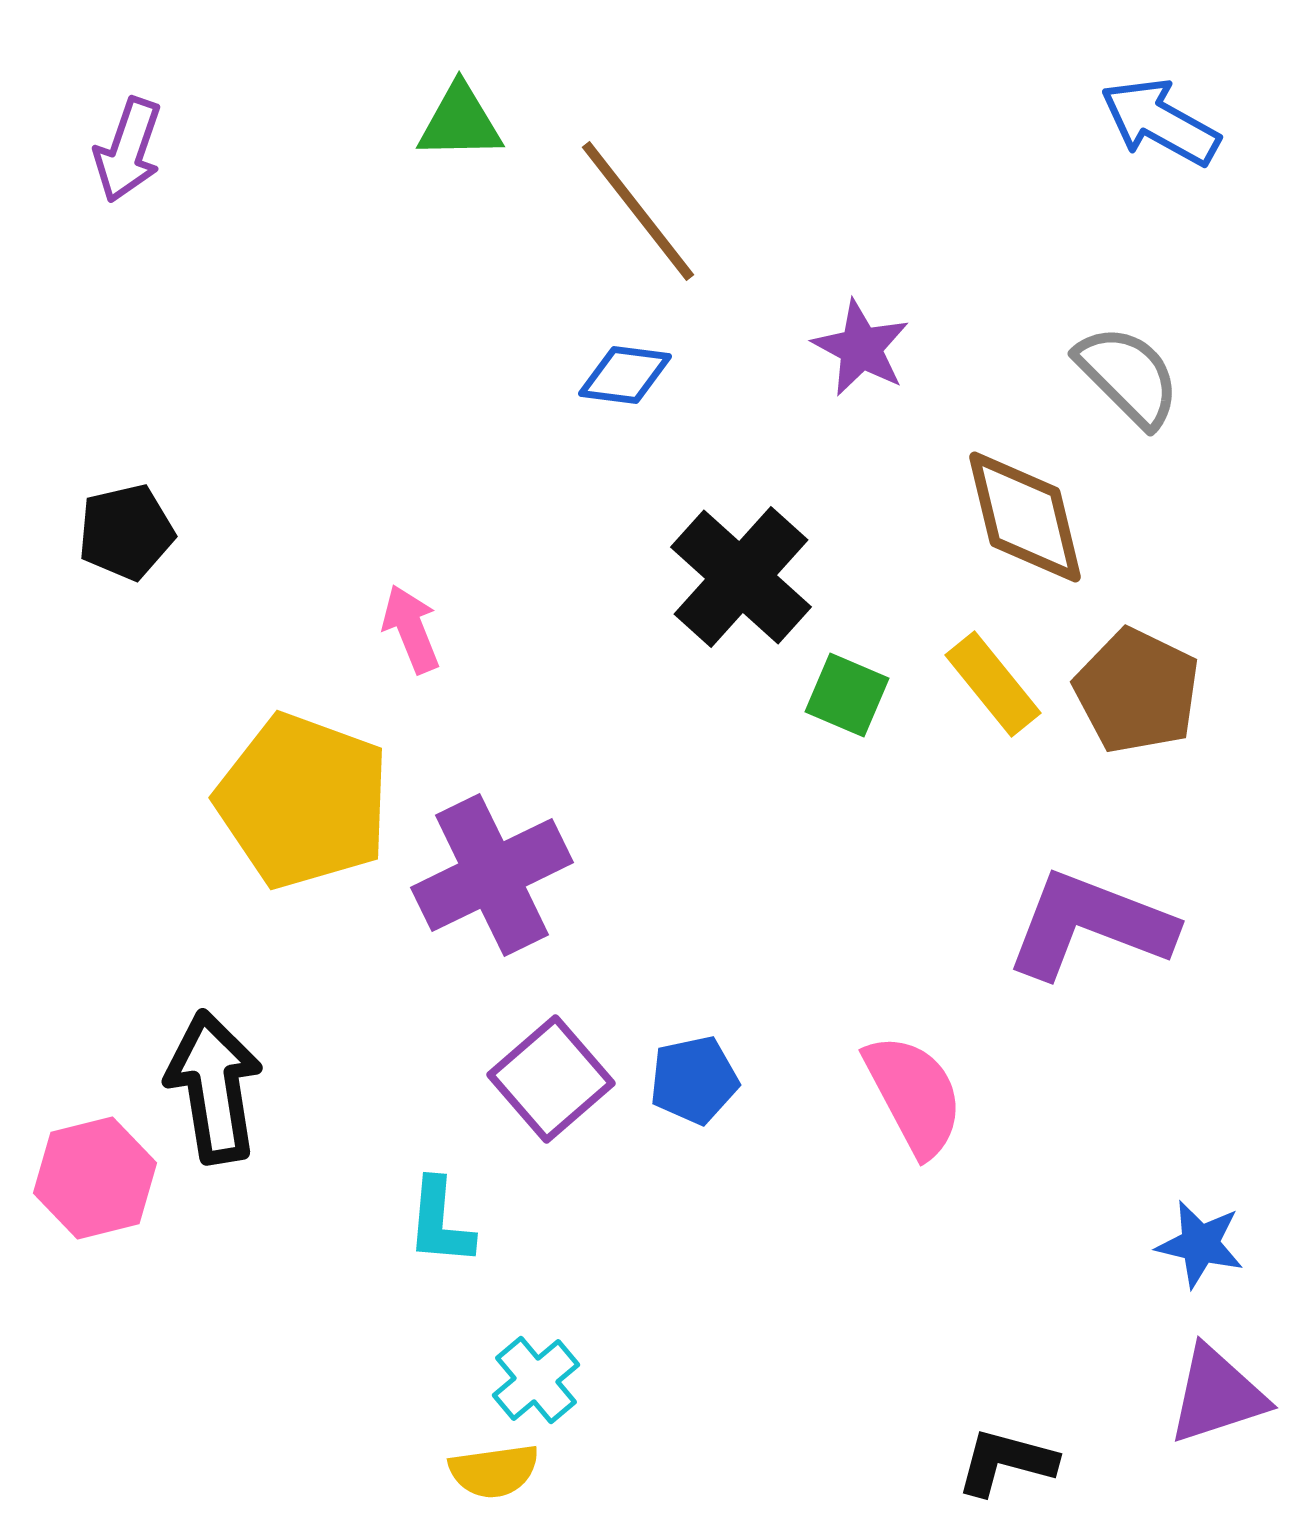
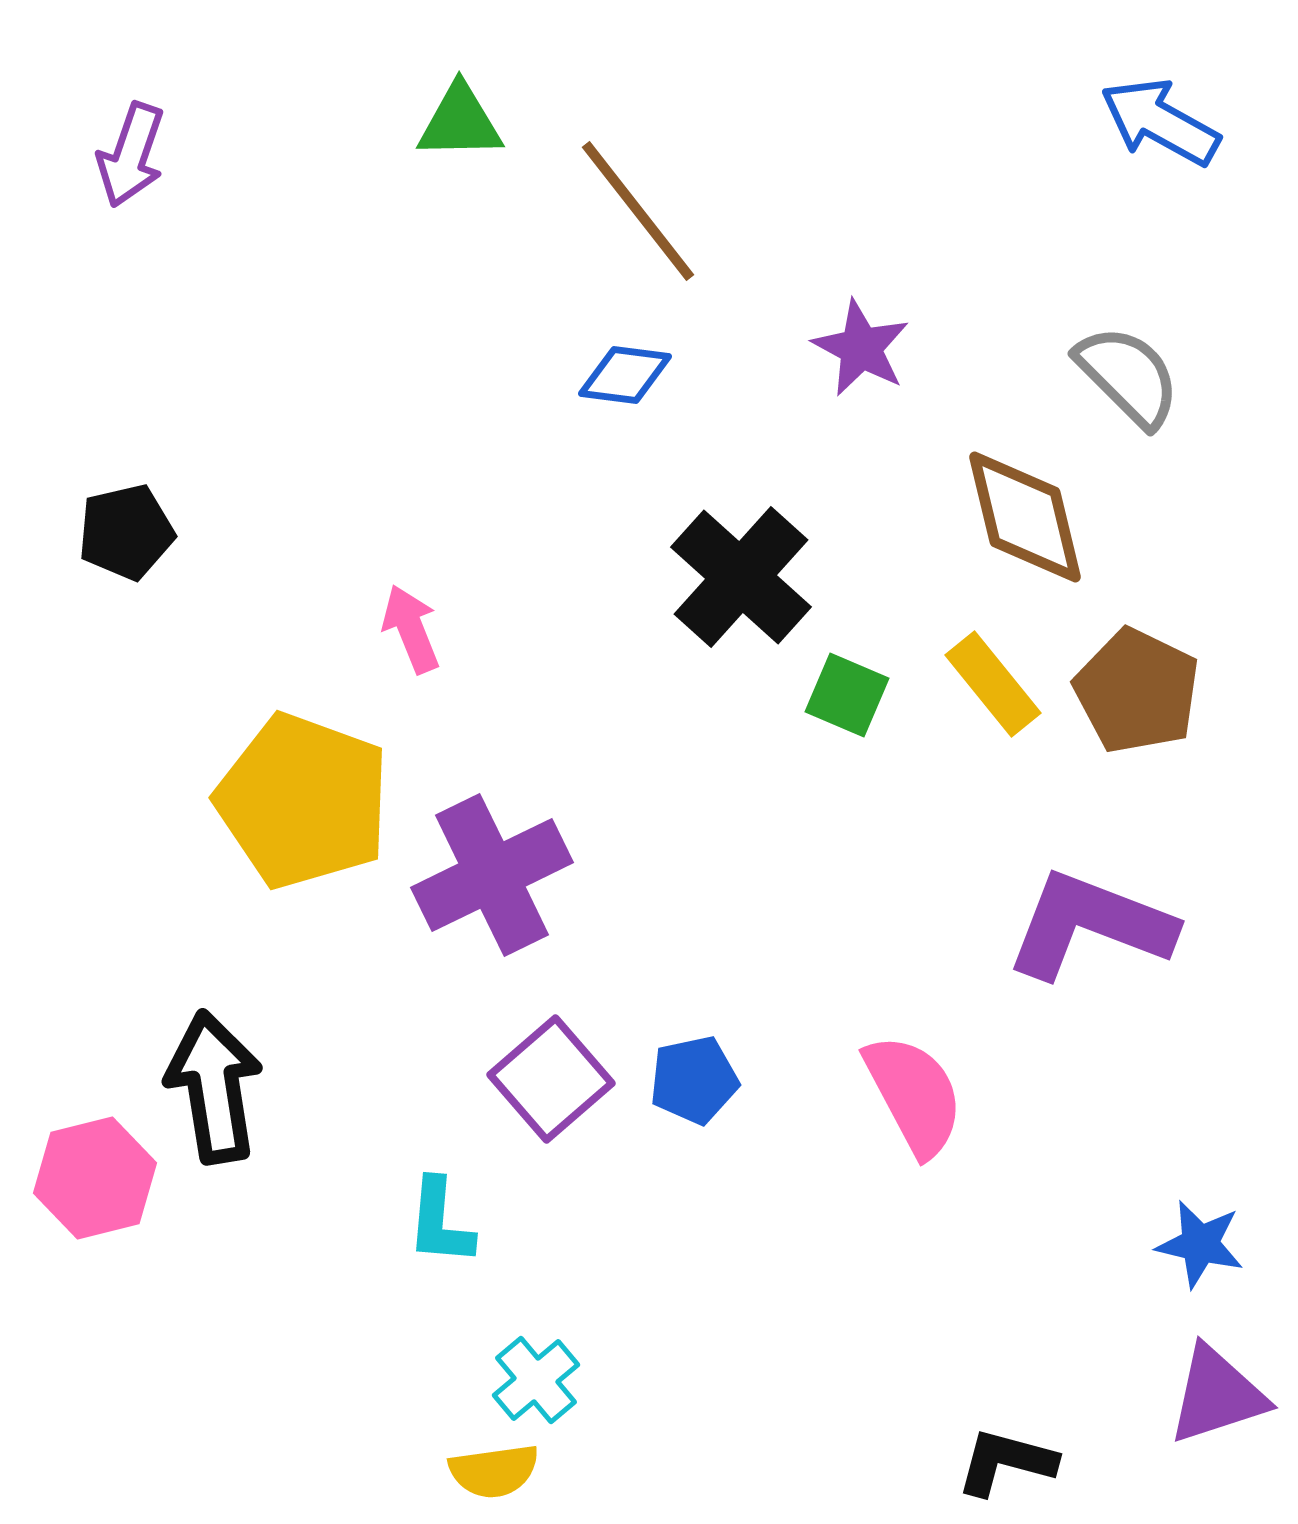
purple arrow: moved 3 px right, 5 px down
